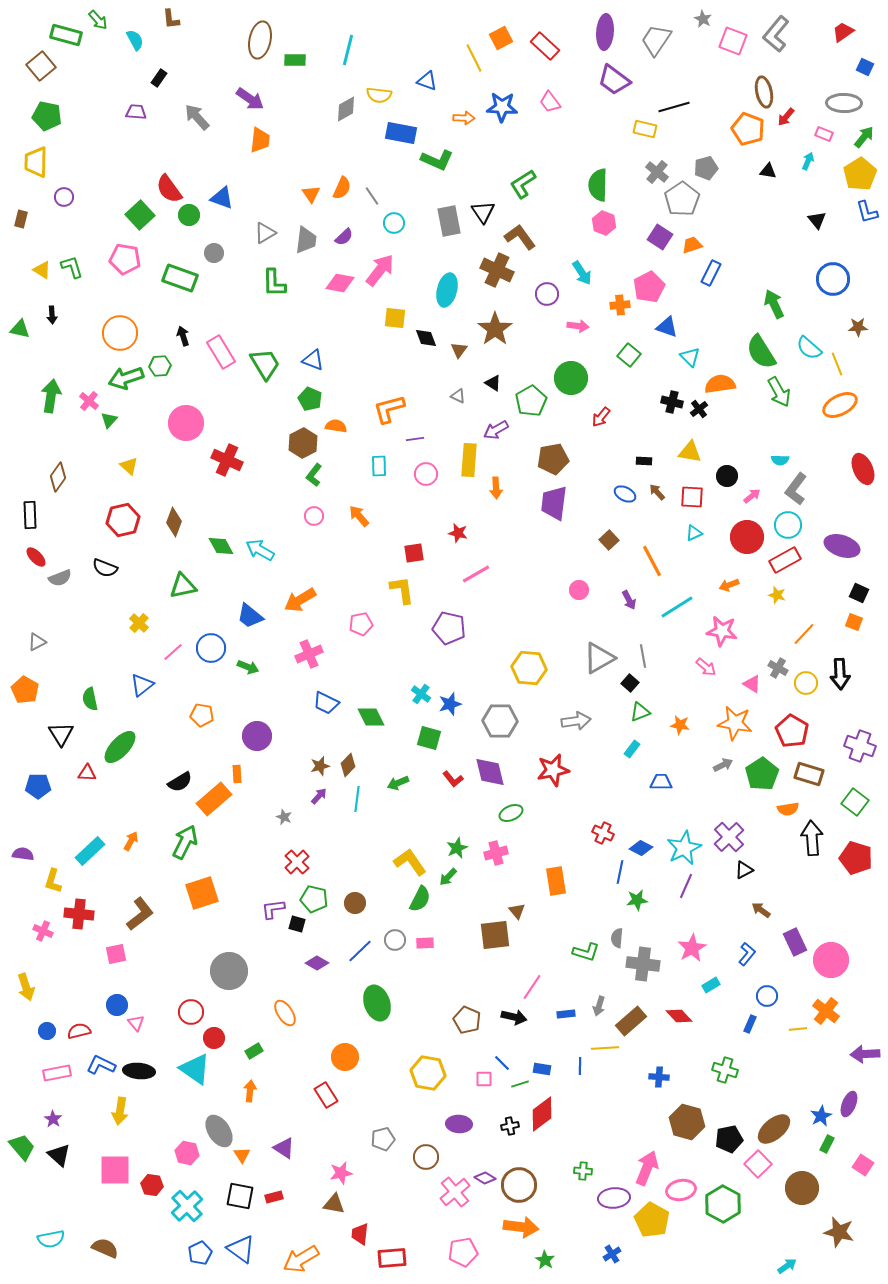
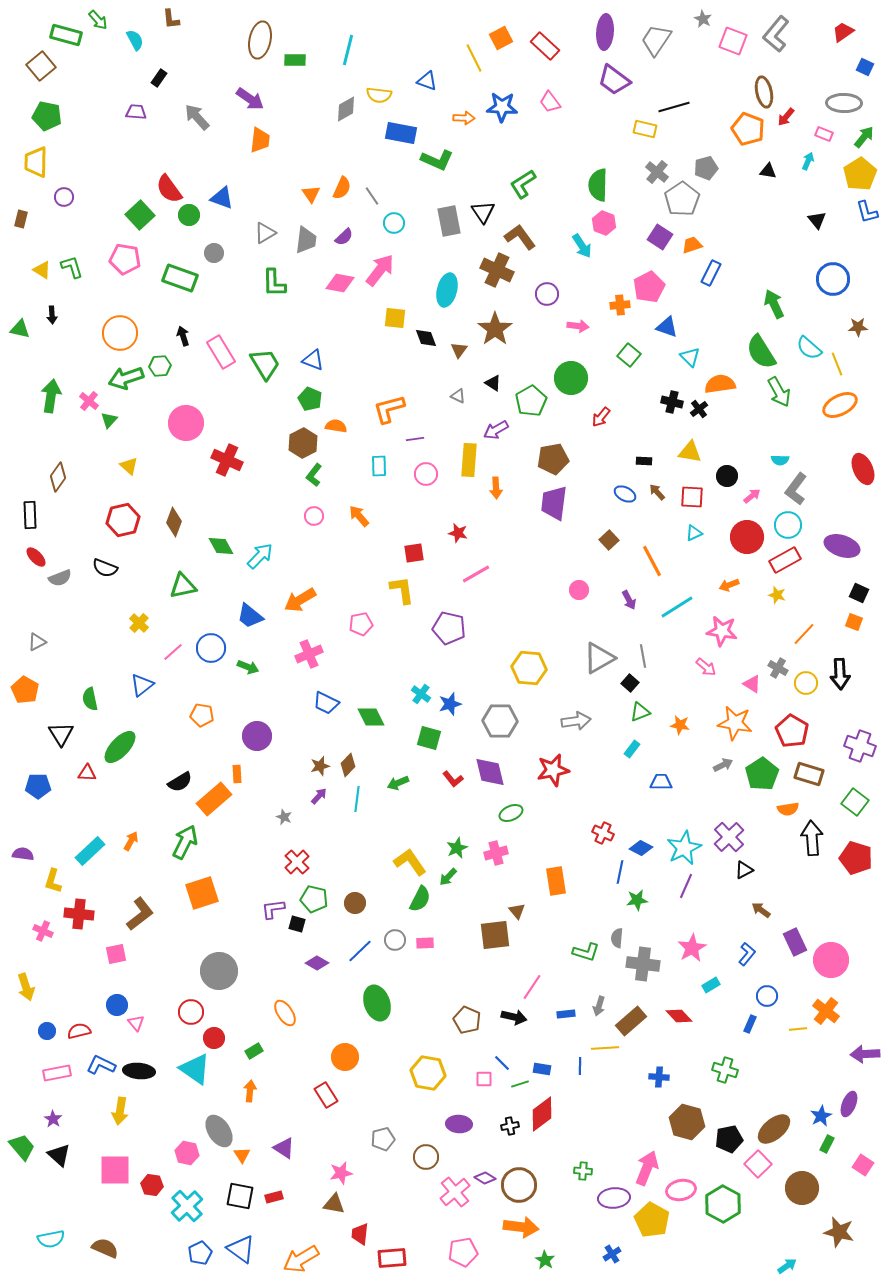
cyan arrow at (582, 273): moved 27 px up
cyan arrow at (260, 550): moved 6 px down; rotated 104 degrees clockwise
gray circle at (229, 971): moved 10 px left
